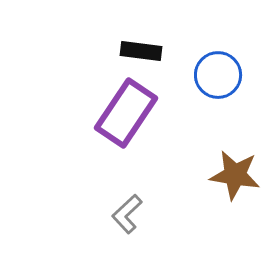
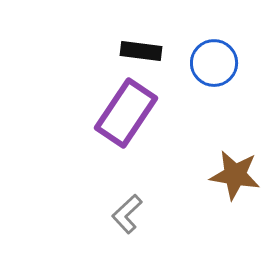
blue circle: moved 4 px left, 12 px up
